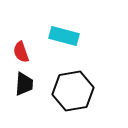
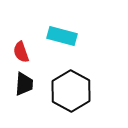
cyan rectangle: moved 2 px left
black hexagon: moved 2 px left; rotated 21 degrees counterclockwise
